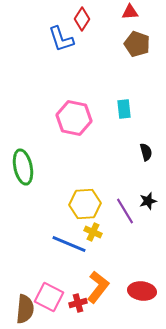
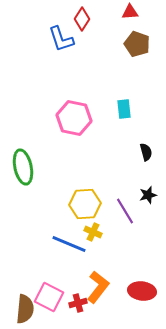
black star: moved 6 px up
